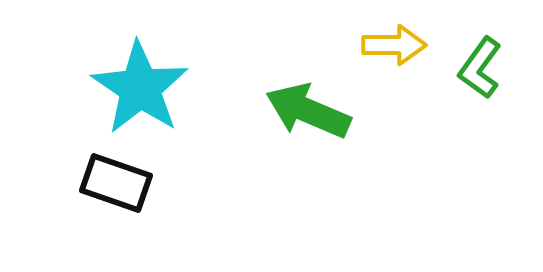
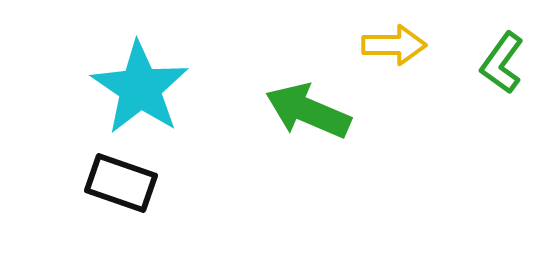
green L-shape: moved 22 px right, 5 px up
black rectangle: moved 5 px right
